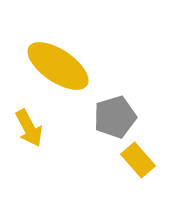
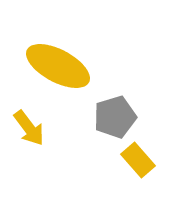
yellow ellipse: rotated 6 degrees counterclockwise
yellow arrow: rotated 9 degrees counterclockwise
